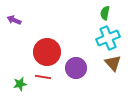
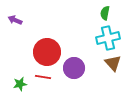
purple arrow: moved 1 px right
cyan cross: rotated 10 degrees clockwise
purple circle: moved 2 px left
